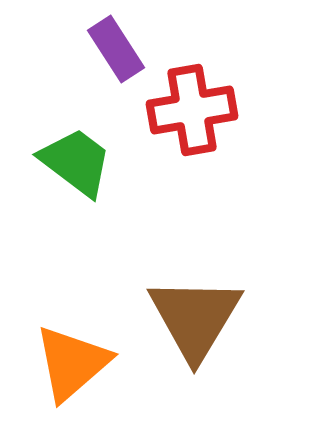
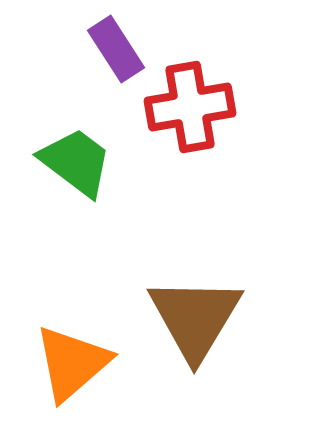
red cross: moved 2 px left, 3 px up
